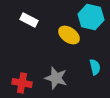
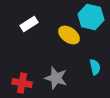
white rectangle: moved 4 px down; rotated 60 degrees counterclockwise
